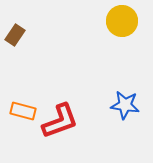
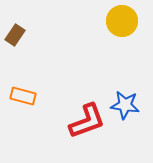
orange rectangle: moved 15 px up
red L-shape: moved 27 px right
